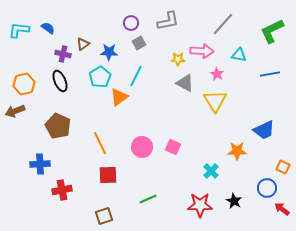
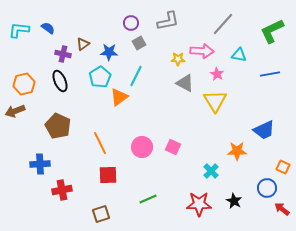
red star: moved 1 px left, 1 px up
brown square: moved 3 px left, 2 px up
